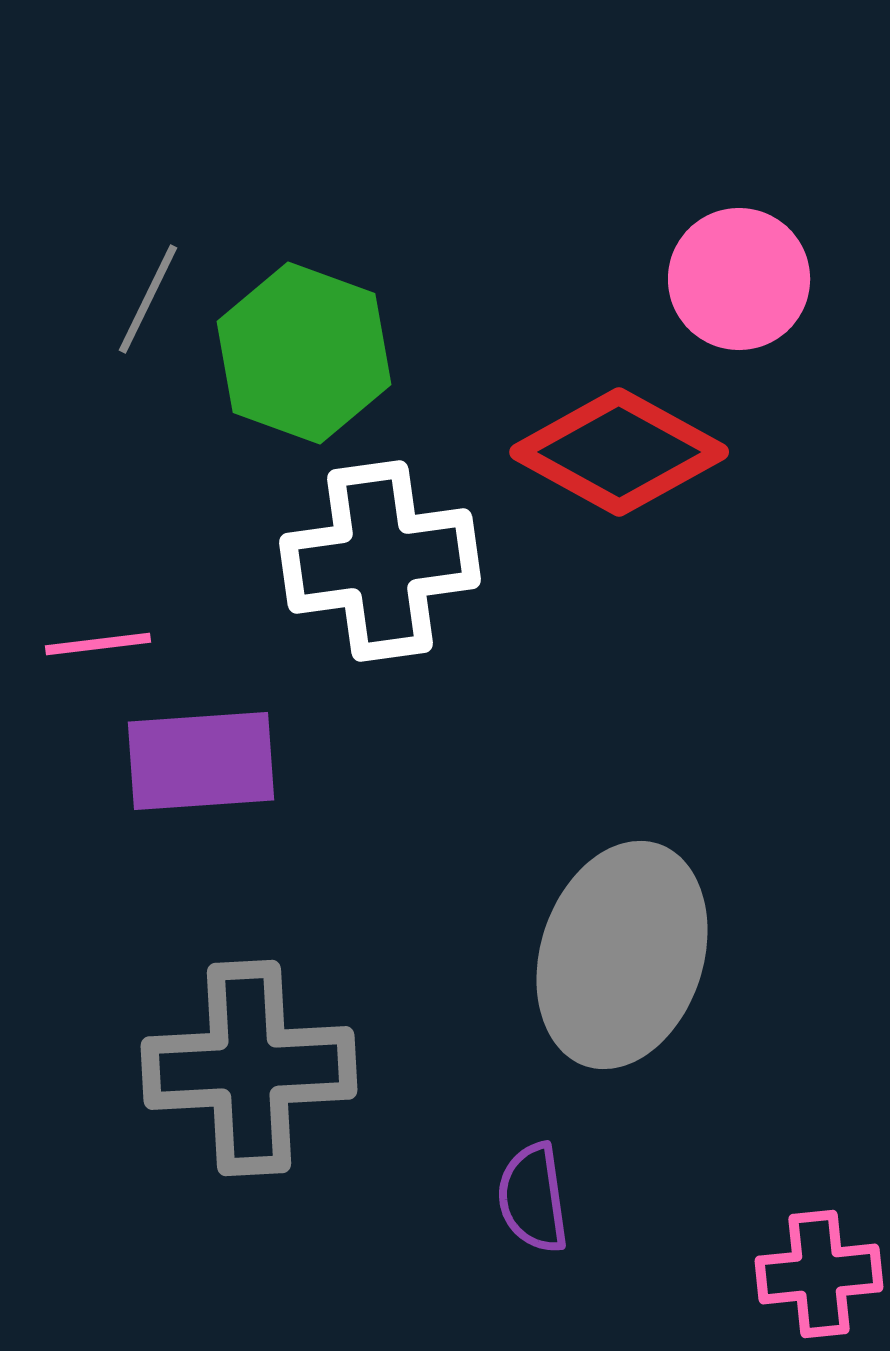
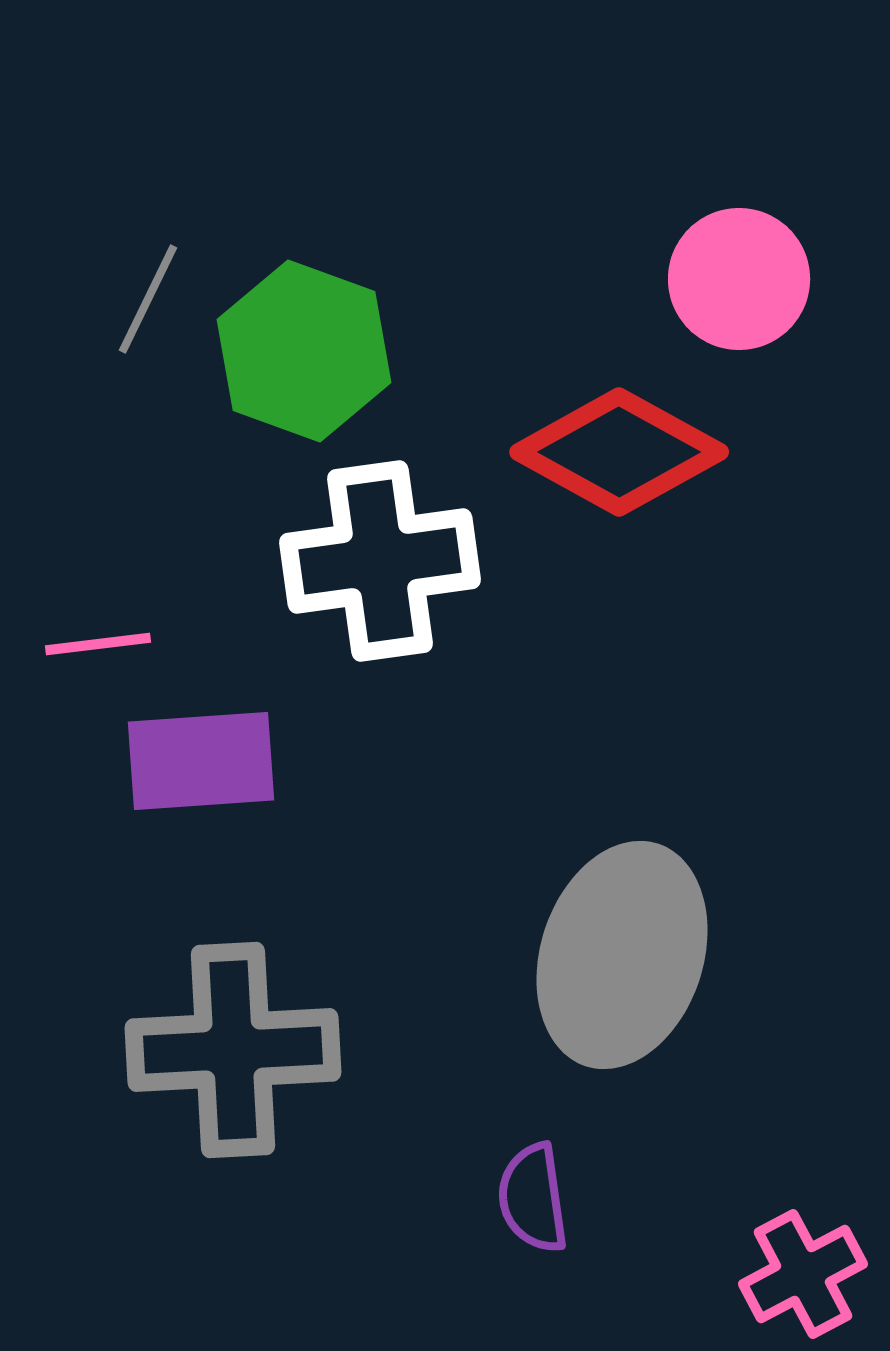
green hexagon: moved 2 px up
gray cross: moved 16 px left, 18 px up
pink cross: moved 16 px left; rotated 22 degrees counterclockwise
